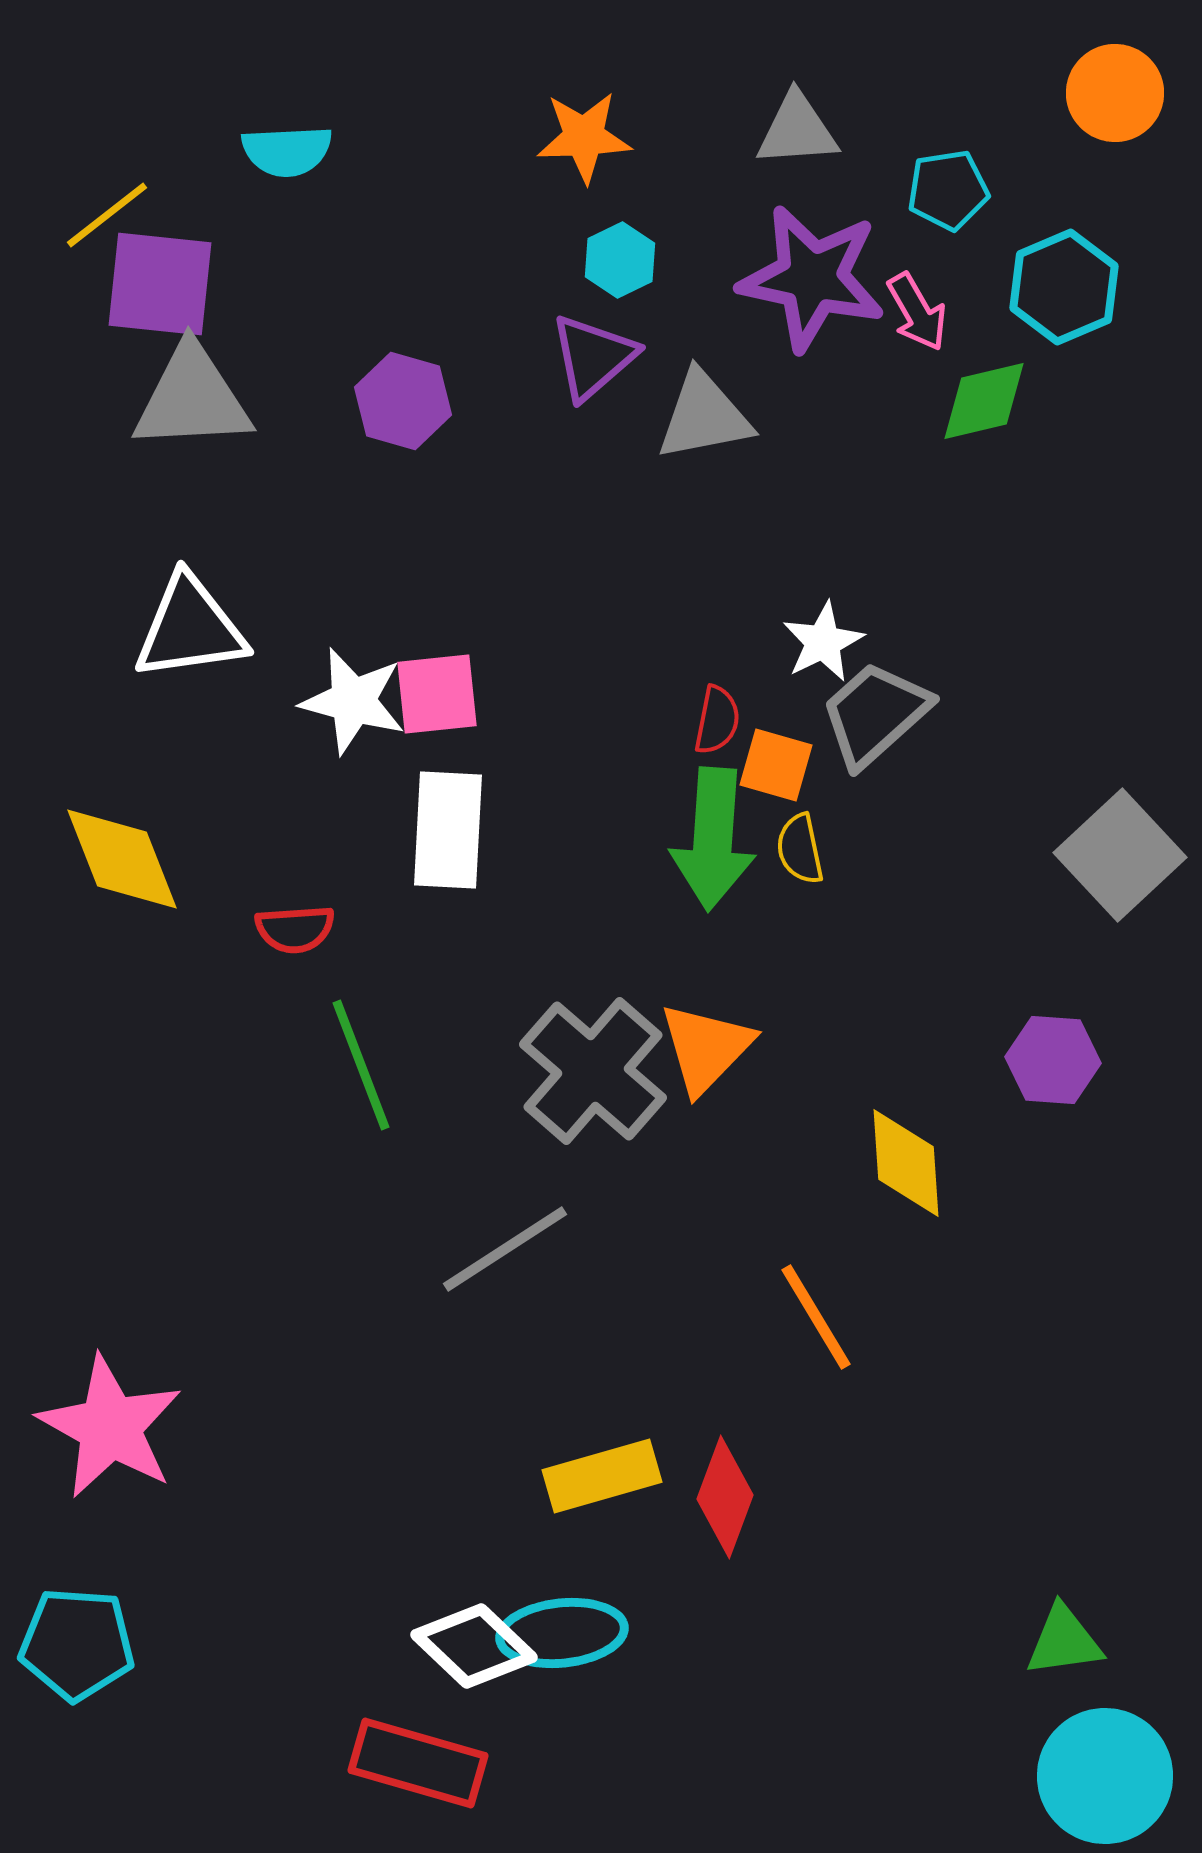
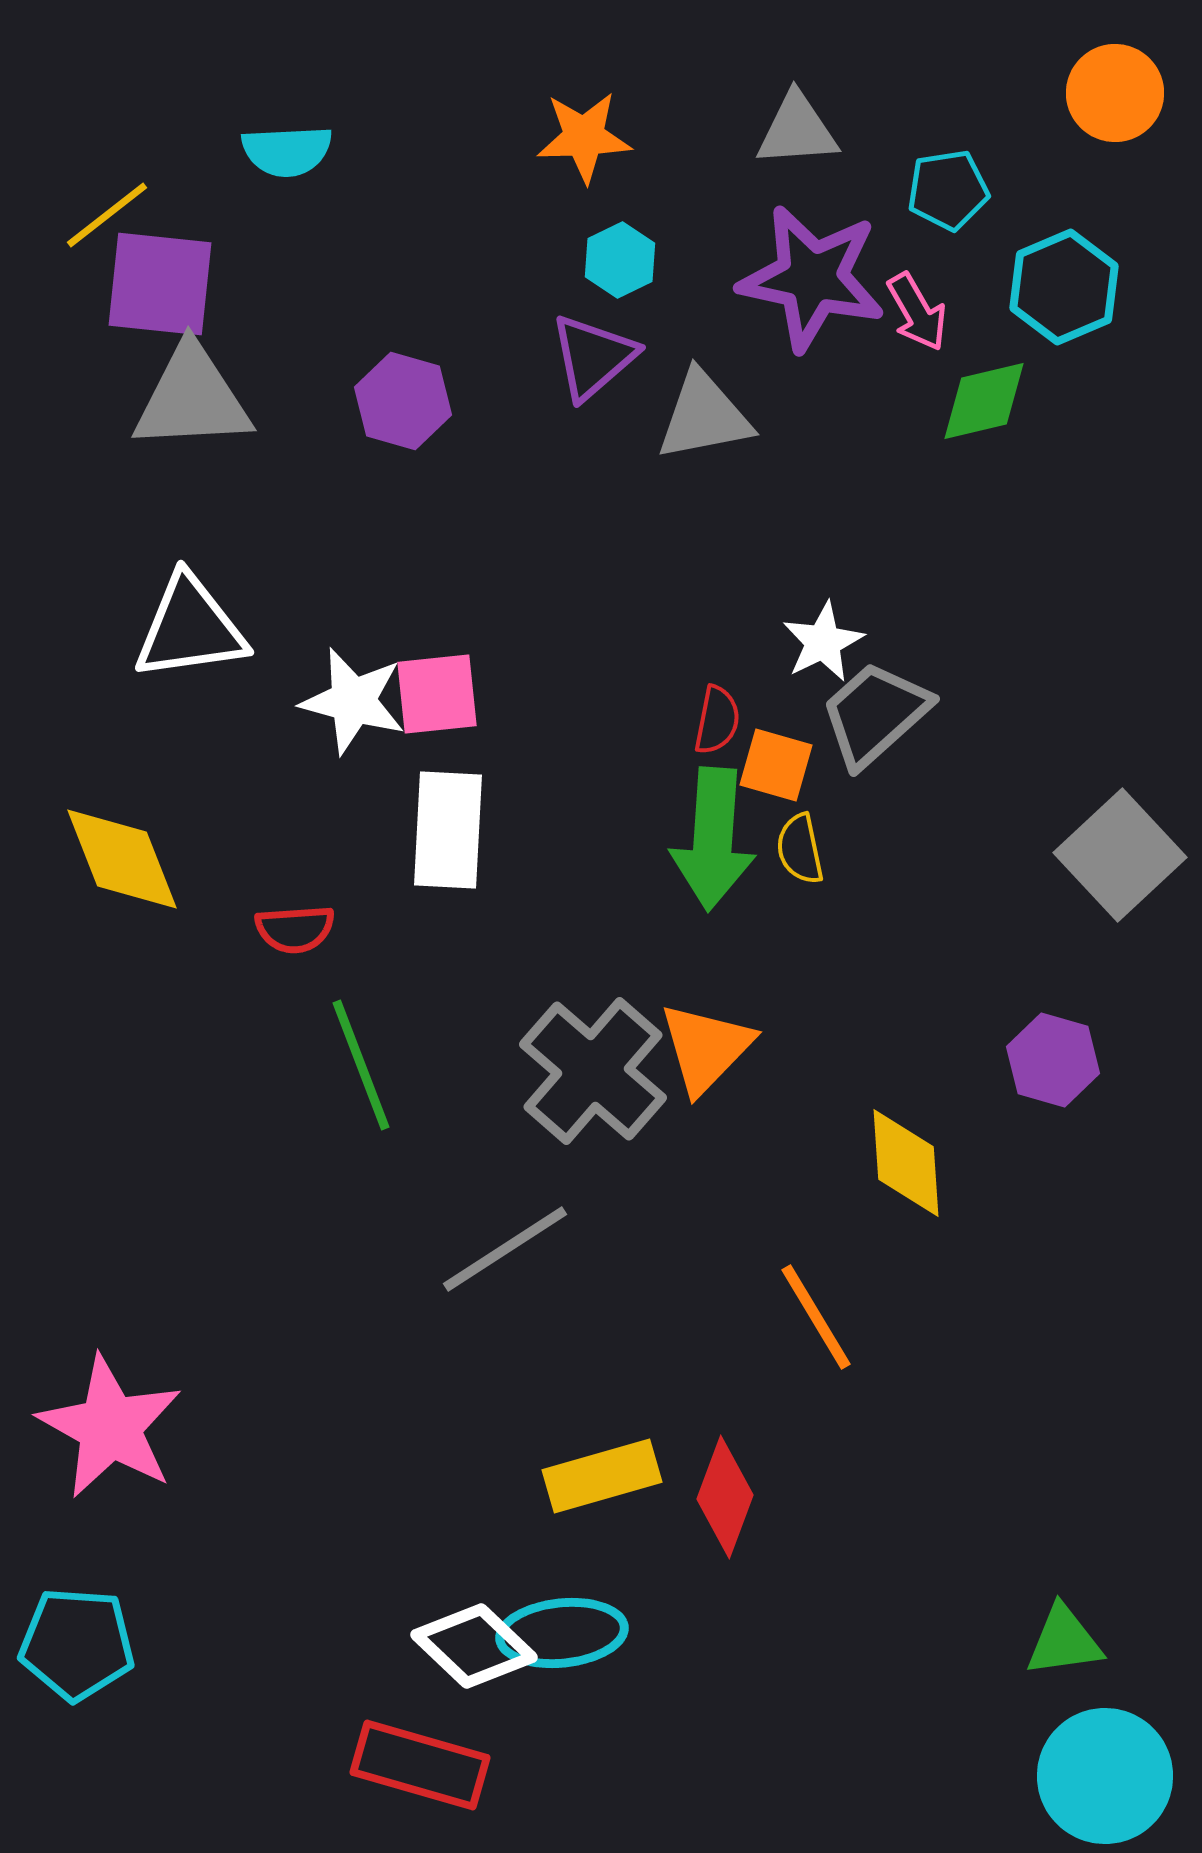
purple hexagon at (1053, 1060): rotated 12 degrees clockwise
red rectangle at (418, 1763): moved 2 px right, 2 px down
